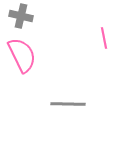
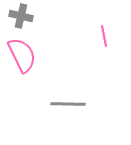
pink line: moved 2 px up
